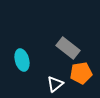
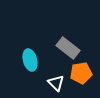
cyan ellipse: moved 8 px right
white triangle: moved 1 px right, 1 px up; rotated 36 degrees counterclockwise
